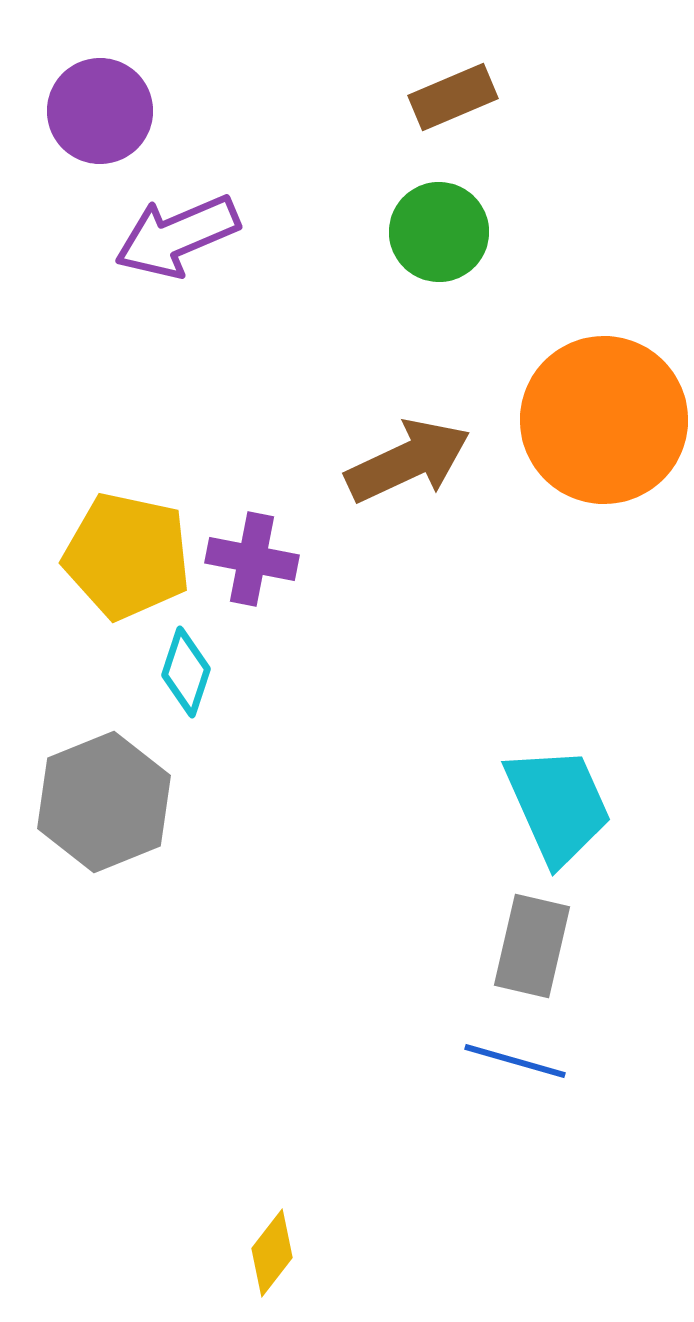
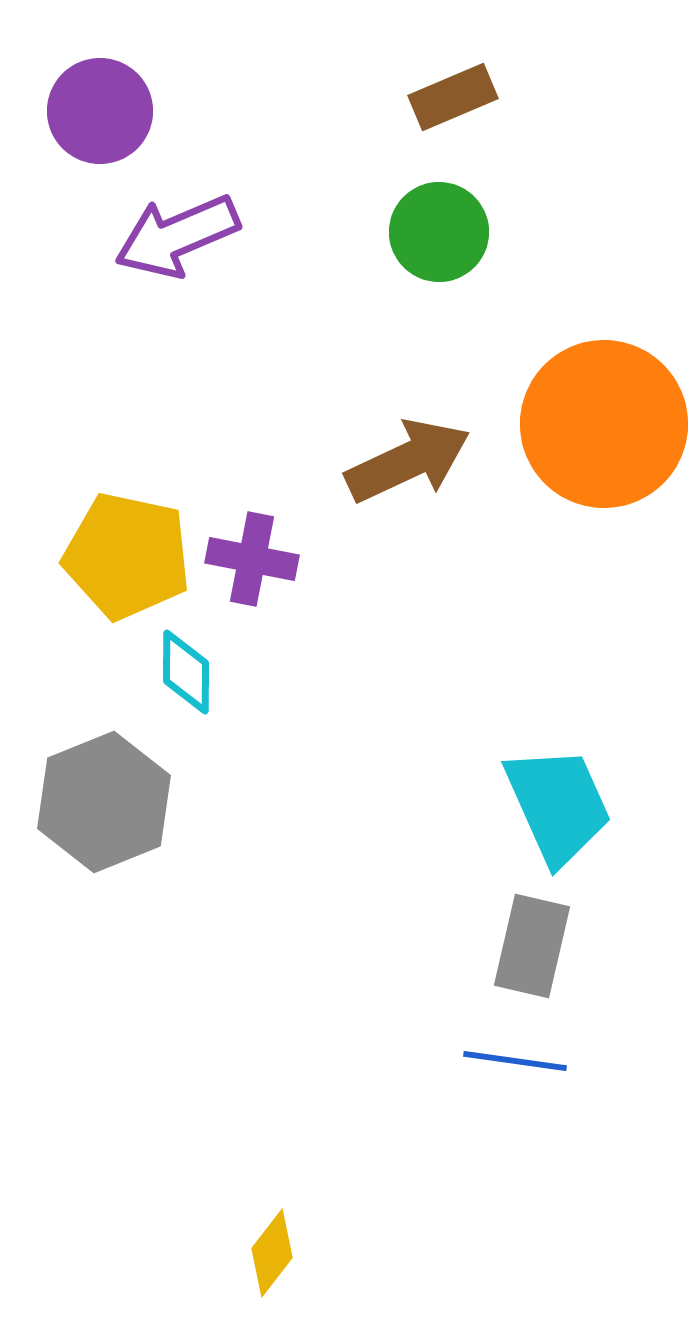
orange circle: moved 4 px down
cyan diamond: rotated 18 degrees counterclockwise
blue line: rotated 8 degrees counterclockwise
